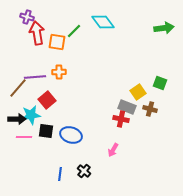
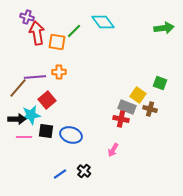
yellow square: moved 3 px down; rotated 21 degrees counterclockwise
blue line: rotated 48 degrees clockwise
